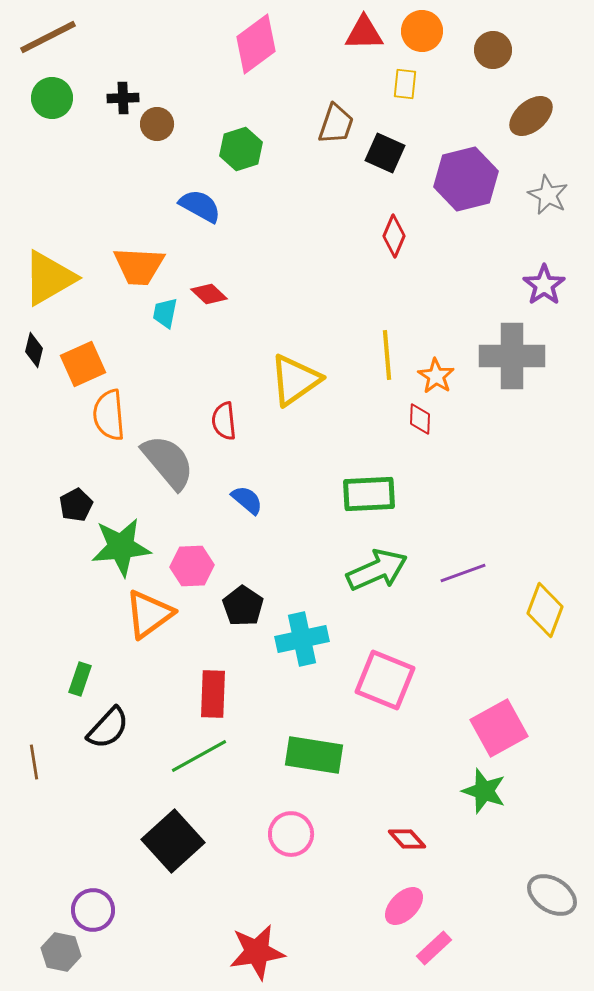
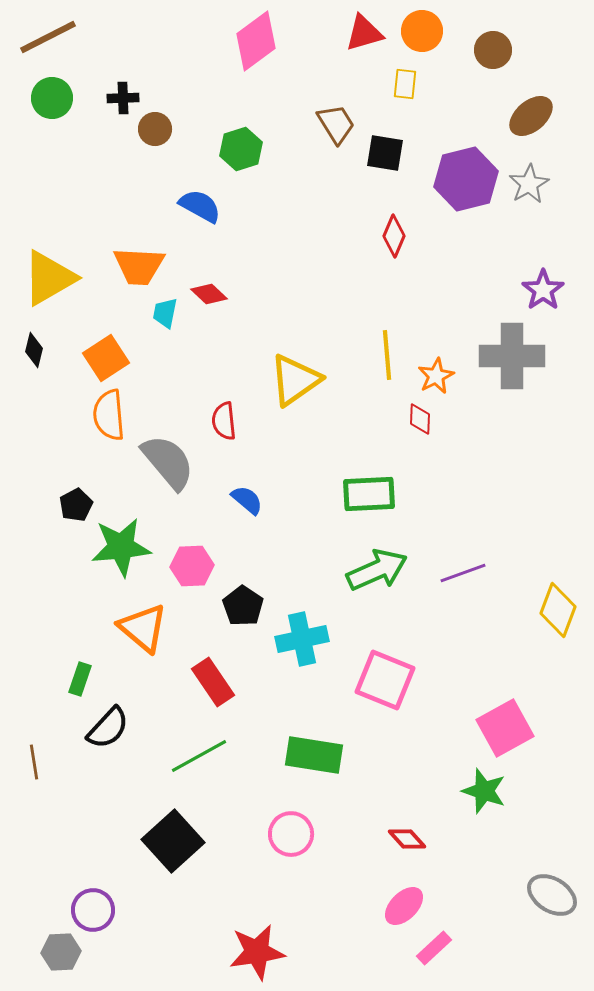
red triangle at (364, 33): rotated 15 degrees counterclockwise
pink diamond at (256, 44): moved 3 px up
brown circle at (157, 124): moved 2 px left, 5 px down
brown trapezoid at (336, 124): rotated 51 degrees counterclockwise
black square at (385, 153): rotated 15 degrees counterclockwise
gray star at (548, 195): moved 19 px left, 11 px up; rotated 15 degrees clockwise
purple star at (544, 285): moved 1 px left, 5 px down
orange square at (83, 364): moved 23 px right, 6 px up; rotated 9 degrees counterclockwise
orange star at (436, 376): rotated 12 degrees clockwise
yellow diamond at (545, 610): moved 13 px right
orange triangle at (149, 614): moved 6 px left, 14 px down; rotated 44 degrees counterclockwise
red rectangle at (213, 694): moved 12 px up; rotated 36 degrees counterclockwise
pink square at (499, 728): moved 6 px right
gray hexagon at (61, 952): rotated 15 degrees counterclockwise
